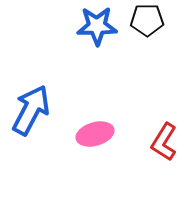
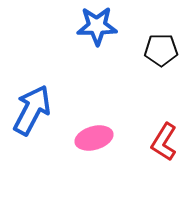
black pentagon: moved 14 px right, 30 px down
blue arrow: moved 1 px right
pink ellipse: moved 1 px left, 4 px down
